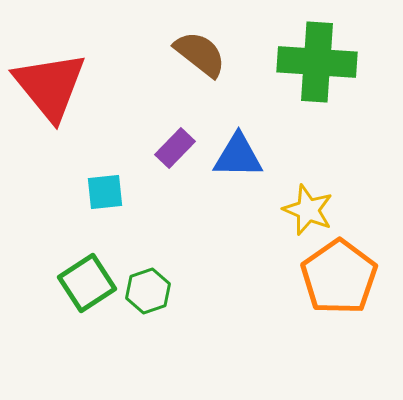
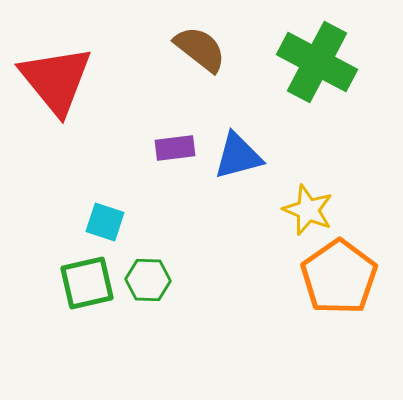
brown semicircle: moved 5 px up
green cross: rotated 24 degrees clockwise
red triangle: moved 6 px right, 6 px up
purple rectangle: rotated 39 degrees clockwise
blue triangle: rotated 16 degrees counterclockwise
cyan square: moved 30 px down; rotated 24 degrees clockwise
green square: rotated 20 degrees clockwise
green hexagon: moved 11 px up; rotated 21 degrees clockwise
